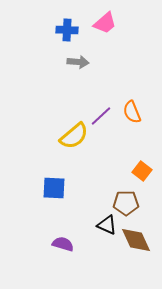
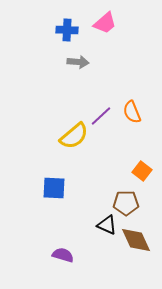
purple semicircle: moved 11 px down
